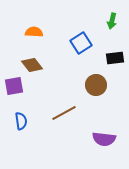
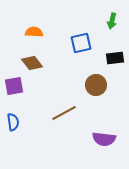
blue square: rotated 20 degrees clockwise
brown diamond: moved 2 px up
blue semicircle: moved 8 px left, 1 px down
